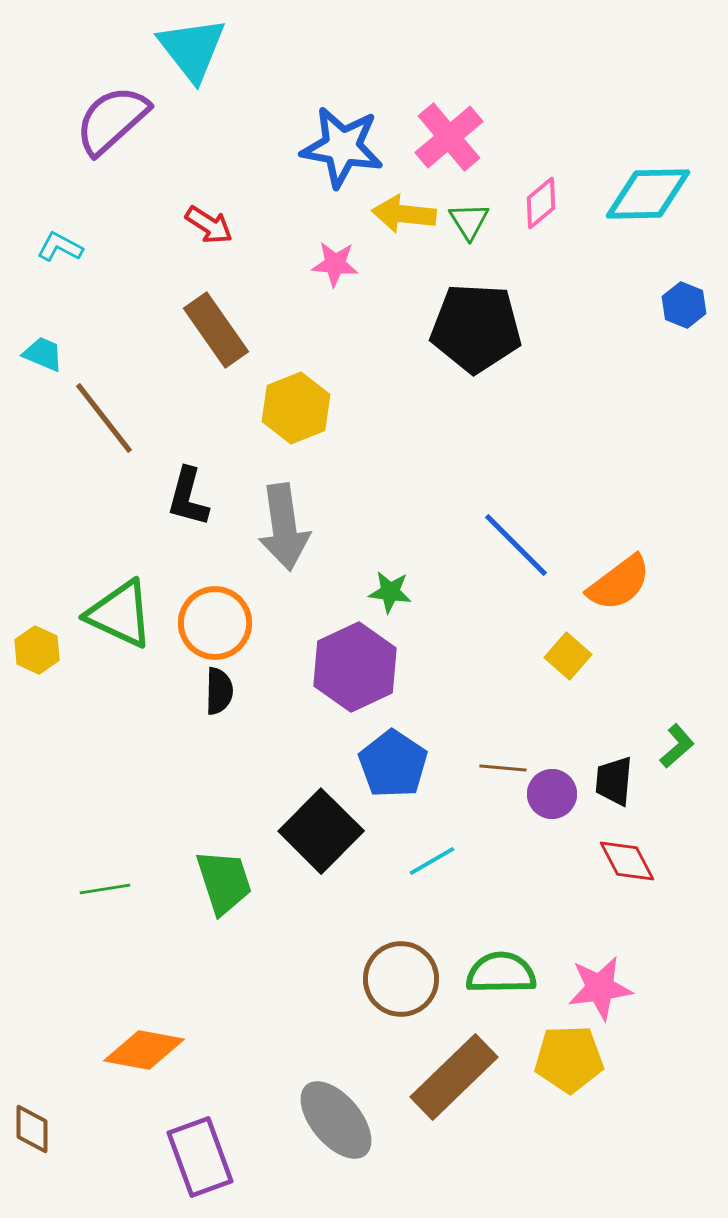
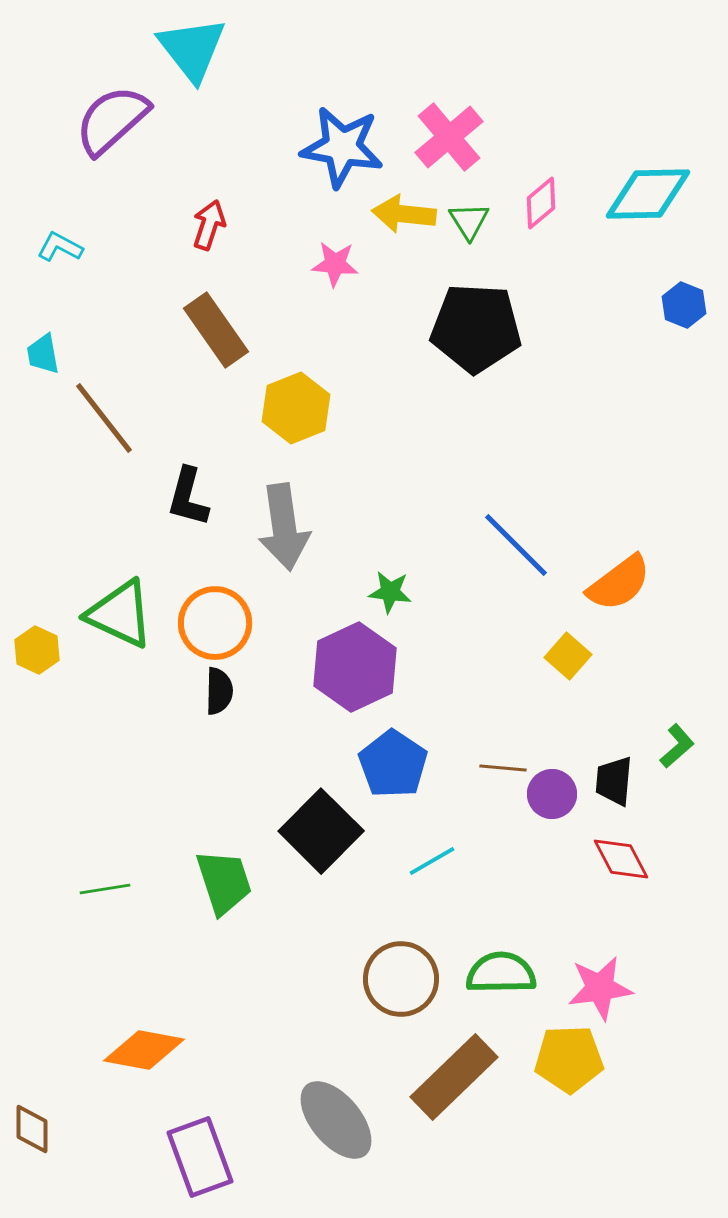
red arrow at (209, 225): rotated 105 degrees counterclockwise
cyan trapezoid at (43, 354): rotated 123 degrees counterclockwise
red diamond at (627, 861): moved 6 px left, 2 px up
